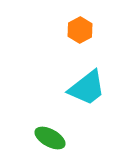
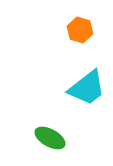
orange hexagon: rotated 15 degrees counterclockwise
